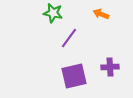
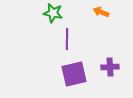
orange arrow: moved 2 px up
purple line: moved 2 px left, 1 px down; rotated 35 degrees counterclockwise
purple square: moved 2 px up
